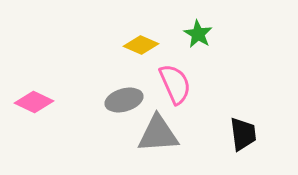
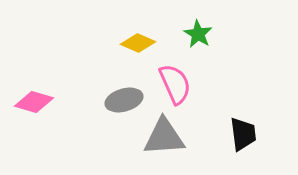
yellow diamond: moved 3 px left, 2 px up
pink diamond: rotated 9 degrees counterclockwise
gray triangle: moved 6 px right, 3 px down
